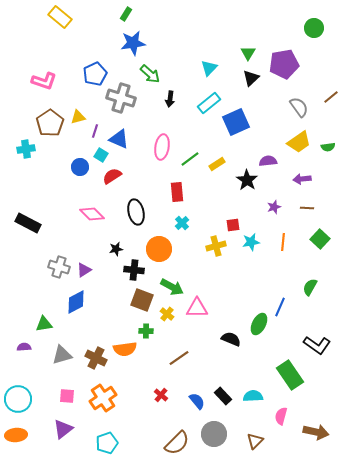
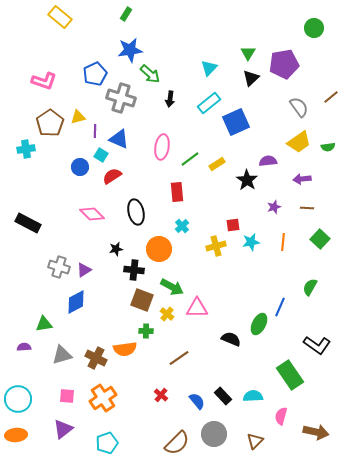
blue star at (133, 43): moved 3 px left, 7 px down
purple line at (95, 131): rotated 16 degrees counterclockwise
cyan cross at (182, 223): moved 3 px down
